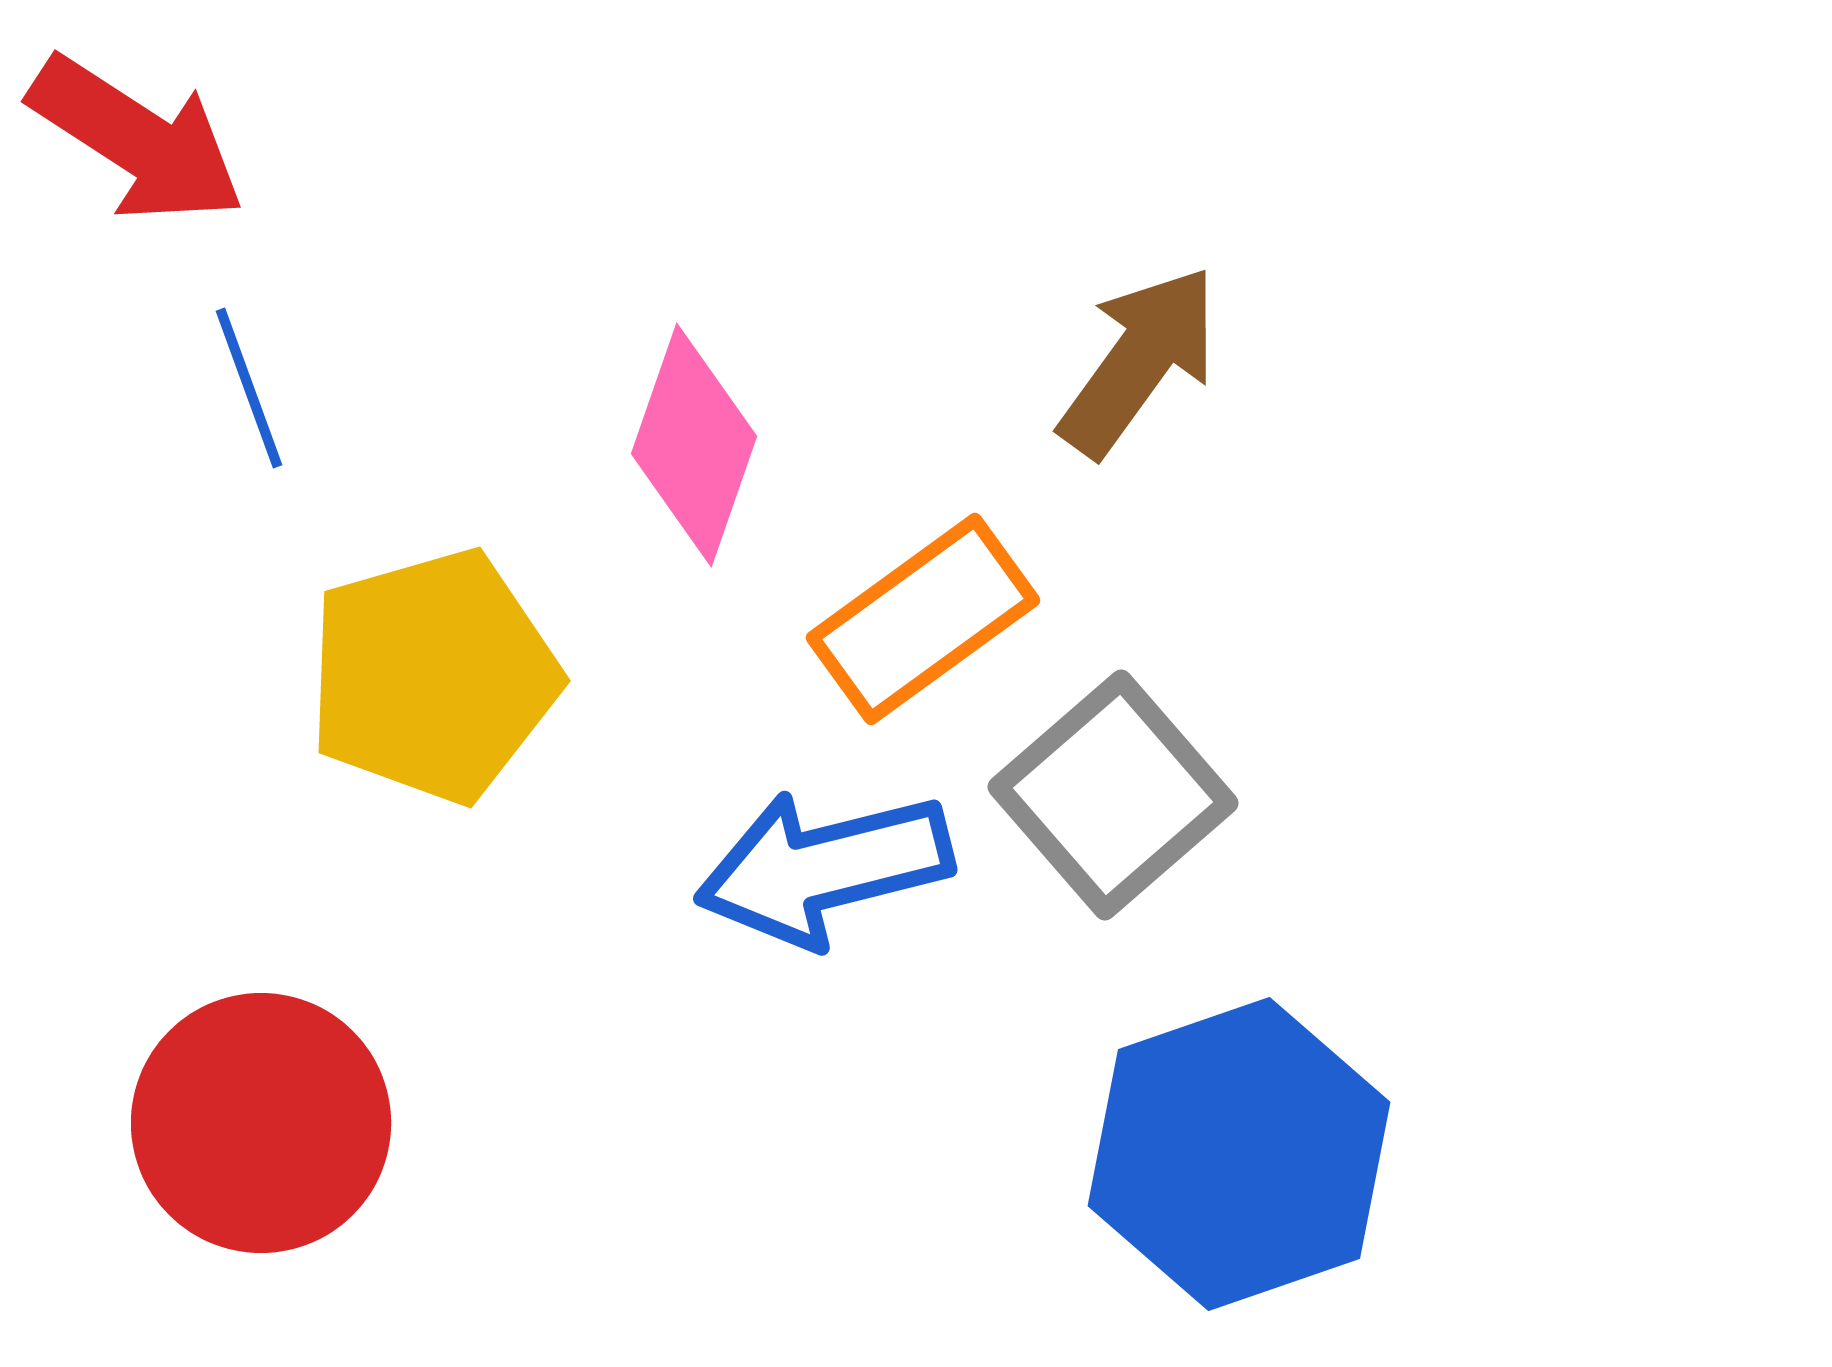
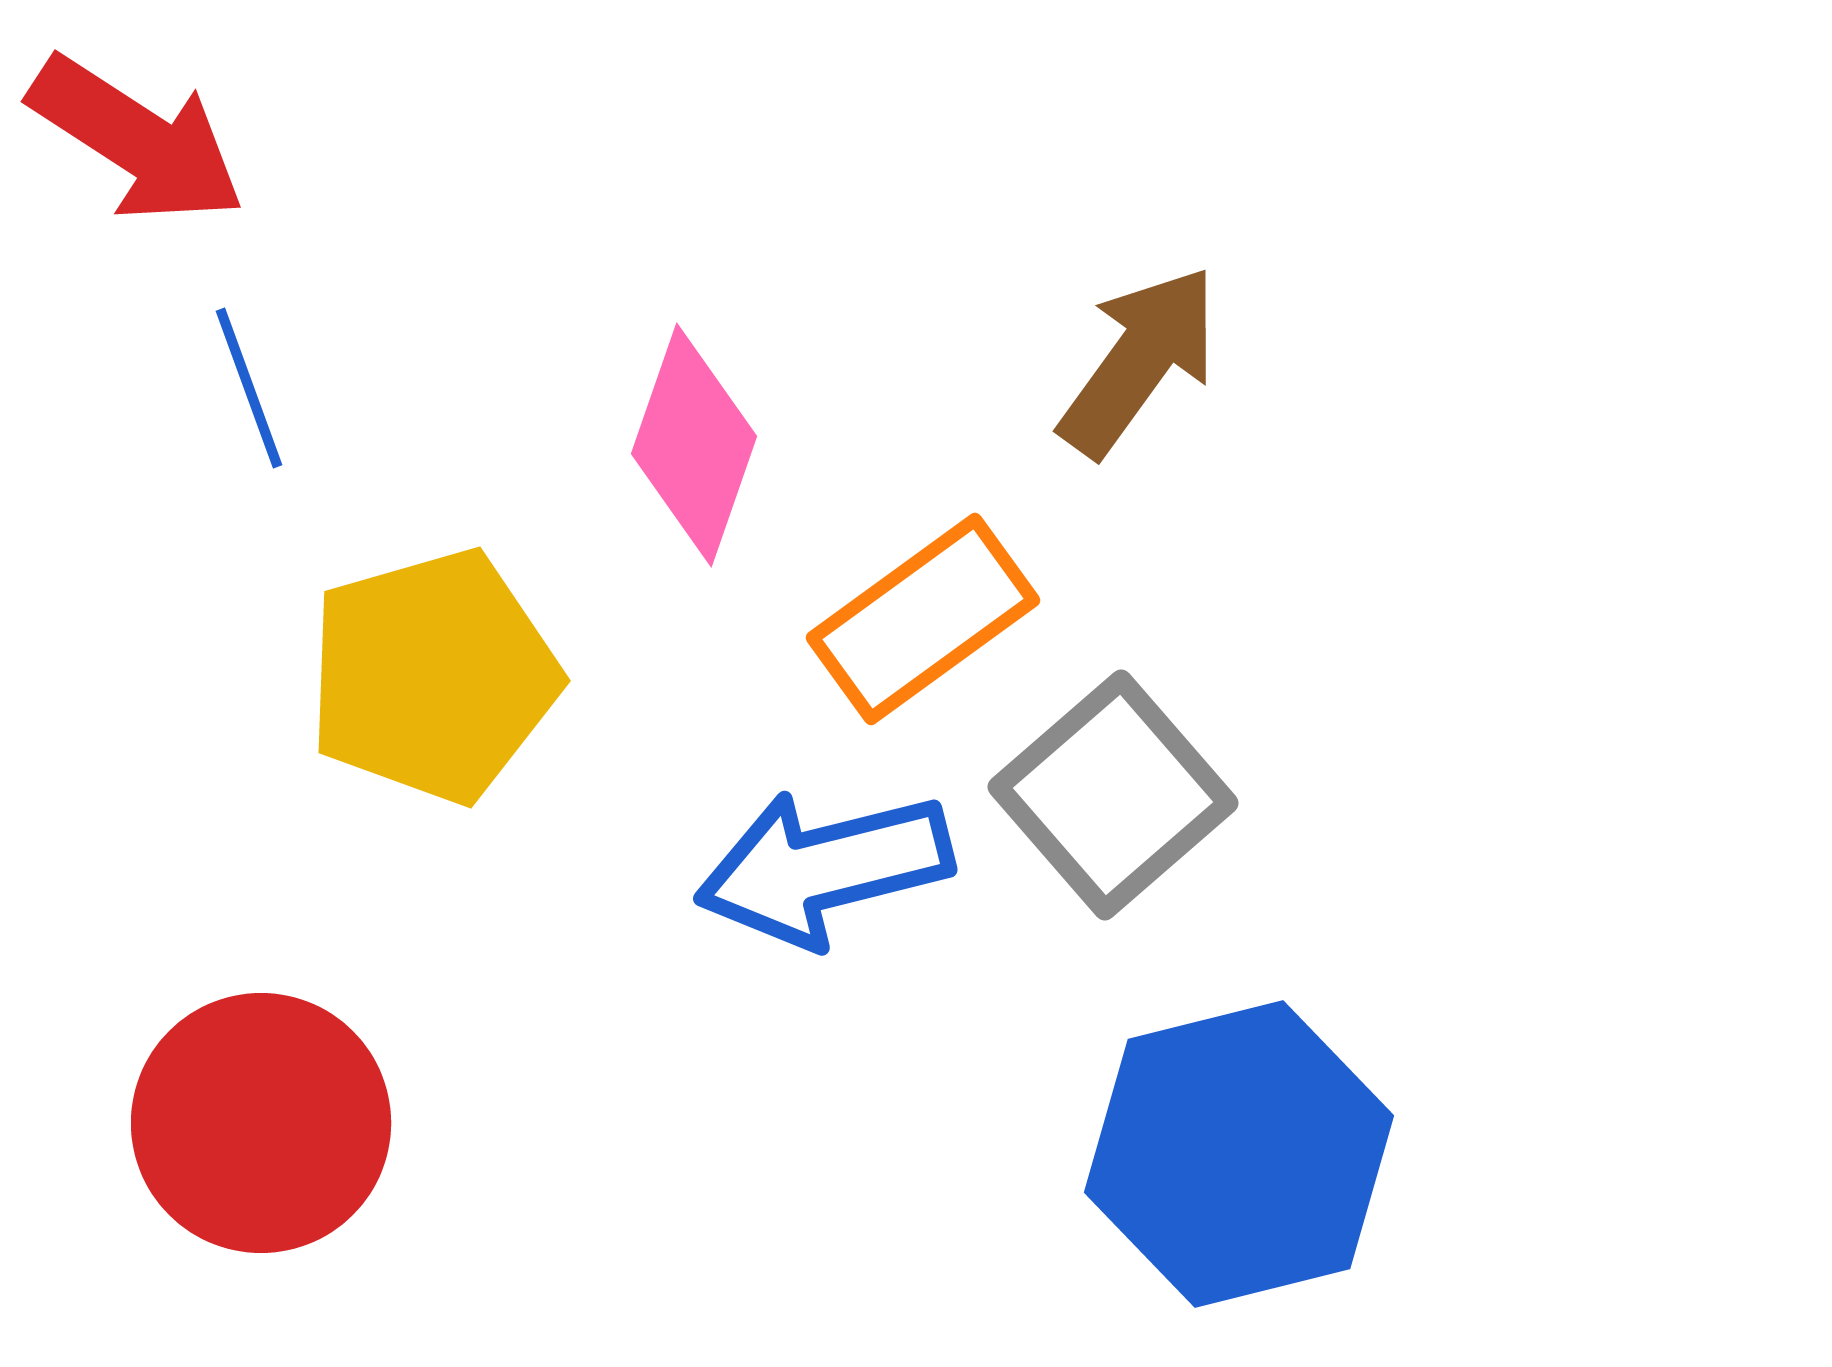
blue hexagon: rotated 5 degrees clockwise
